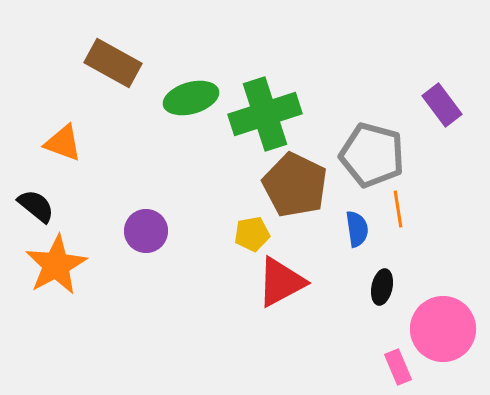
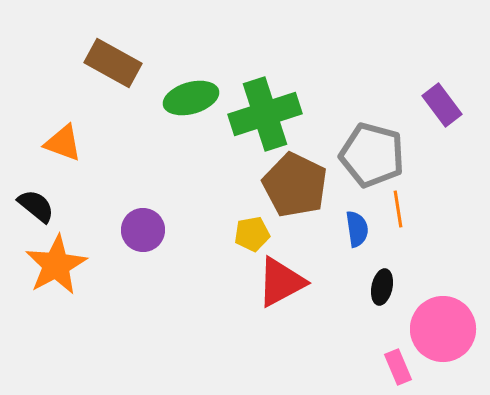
purple circle: moved 3 px left, 1 px up
